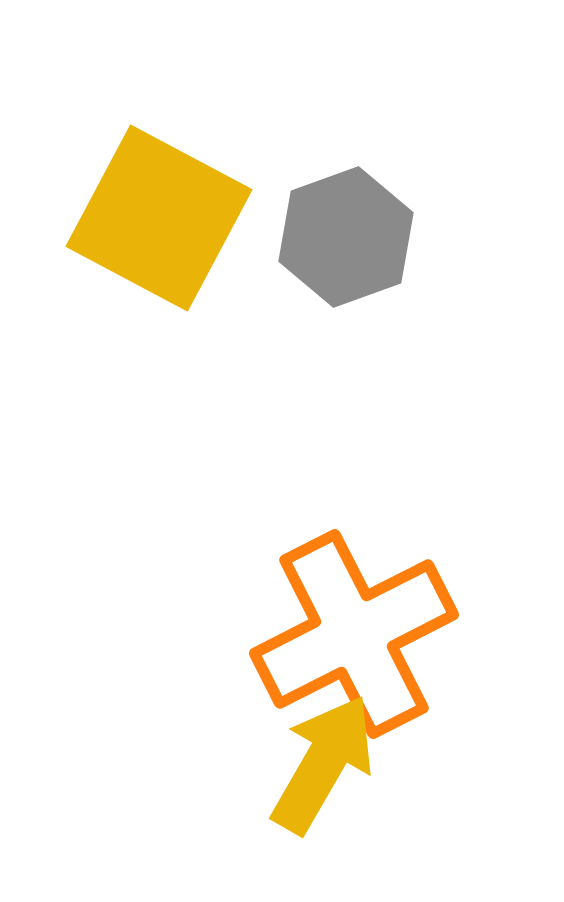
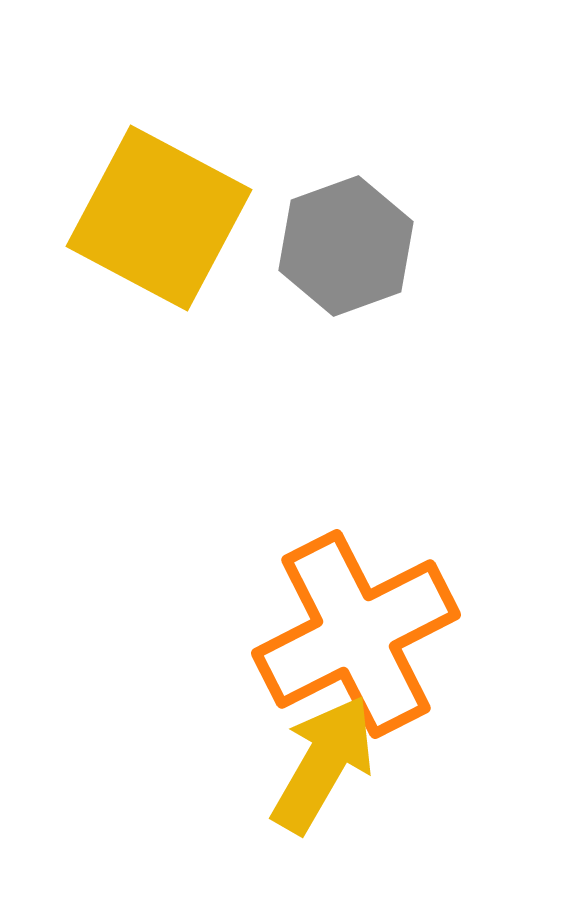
gray hexagon: moved 9 px down
orange cross: moved 2 px right
